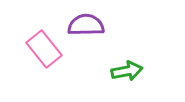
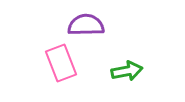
pink rectangle: moved 17 px right, 14 px down; rotated 18 degrees clockwise
